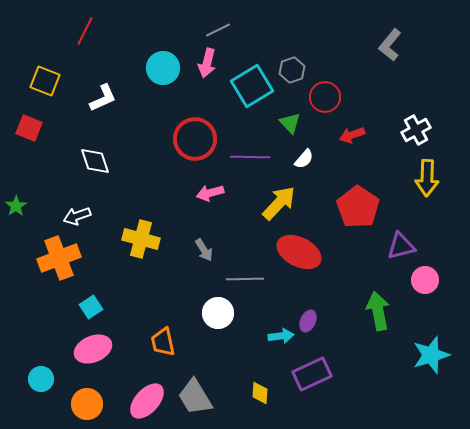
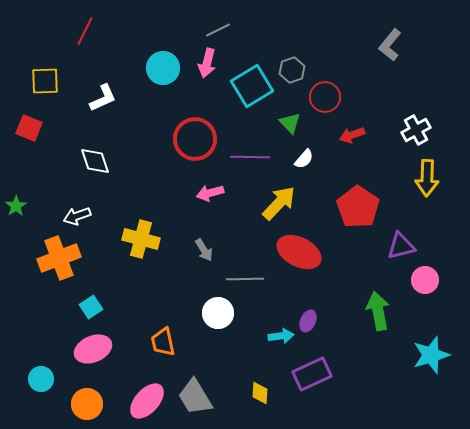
yellow square at (45, 81): rotated 24 degrees counterclockwise
